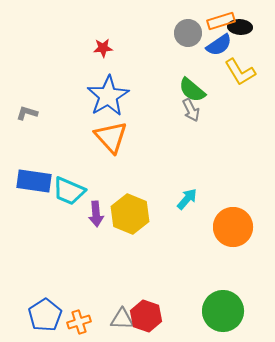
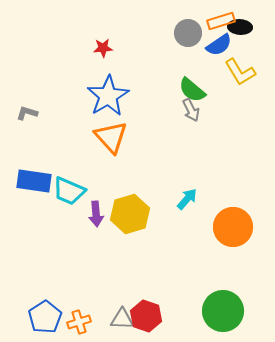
yellow hexagon: rotated 21 degrees clockwise
blue pentagon: moved 2 px down
